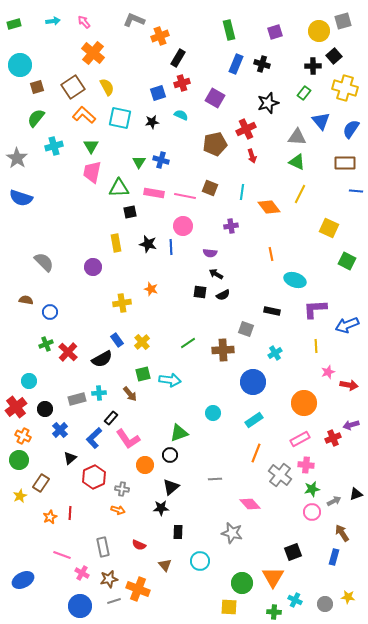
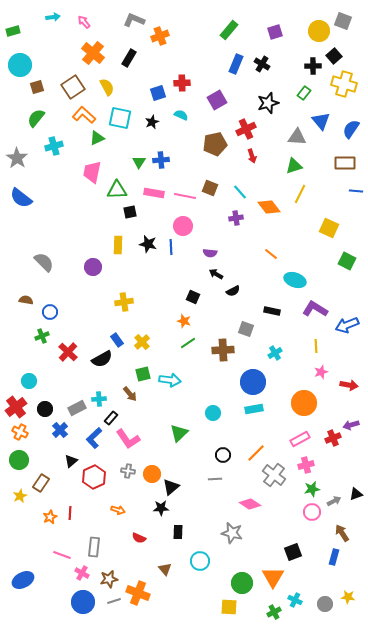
cyan arrow at (53, 21): moved 4 px up
gray square at (343, 21): rotated 36 degrees clockwise
green rectangle at (14, 24): moved 1 px left, 7 px down
green rectangle at (229, 30): rotated 54 degrees clockwise
black rectangle at (178, 58): moved 49 px left
black cross at (262, 64): rotated 14 degrees clockwise
red cross at (182, 83): rotated 14 degrees clockwise
yellow cross at (345, 88): moved 1 px left, 4 px up
purple square at (215, 98): moved 2 px right, 2 px down; rotated 30 degrees clockwise
black star at (152, 122): rotated 16 degrees counterclockwise
green triangle at (91, 146): moved 6 px right, 8 px up; rotated 35 degrees clockwise
blue cross at (161, 160): rotated 21 degrees counterclockwise
green triangle at (297, 162): moved 3 px left, 4 px down; rotated 42 degrees counterclockwise
green triangle at (119, 188): moved 2 px left, 2 px down
cyan line at (242, 192): moved 2 px left; rotated 49 degrees counterclockwise
blue semicircle at (21, 198): rotated 20 degrees clockwise
purple cross at (231, 226): moved 5 px right, 8 px up
yellow rectangle at (116, 243): moved 2 px right, 2 px down; rotated 12 degrees clockwise
orange line at (271, 254): rotated 40 degrees counterclockwise
orange star at (151, 289): moved 33 px right, 32 px down
black square at (200, 292): moved 7 px left, 5 px down; rotated 16 degrees clockwise
black semicircle at (223, 295): moved 10 px right, 4 px up
yellow cross at (122, 303): moved 2 px right, 1 px up
purple L-shape at (315, 309): rotated 35 degrees clockwise
green cross at (46, 344): moved 4 px left, 8 px up
pink star at (328, 372): moved 7 px left
cyan cross at (99, 393): moved 6 px down
gray rectangle at (77, 399): moved 9 px down; rotated 12 degrees counterclockwise
cyan rectangle at (254, 420): moved 11 px up; rotated 24 degrees clockwise
green triangle at (179, 433): rotated 24 degrees counterclockwise
orange cross at (23, 436): moved 3 px left, 4 px up
orange line at (256, 453): rotated 24 degrees clockwise
black circle at (170, 455): moved 53 px right
black triangle at (70, 458): moved 1 px right, 3 px down
orange circle at (145, 465): moved 7 px right, 9 px down
pink cross at (306, 465): rotated 21 degrees counterclockwise
gray cross at (280, 475): moved 6 px left
gray cross at (122, 489): moved 6 px right, 18 px up
pink diamond at (250, 504): rotated 15 degrees counterclockwise
red semicircle at (139, 545): moved 7 px up
gray rectangle at (103, 547): moved 9 px left; rotated 18 degrees clockwise
brown triangle at (165, 565): moved 4 px down
orange cross at (138, 589): moved 4 px down
blue circle at (80, 606): moved 3 px right, 4 px up
green cross at (274, 612): rotated 32 degrees counterclockwise
